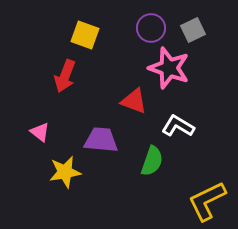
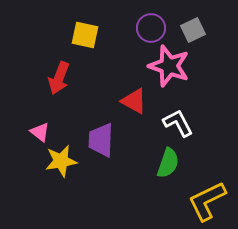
yellow square: rotated 8 degrees counterclockwise
pink star: moved 2 px up
red arrow: moved 6 px left, 2 px down
red triangle: rotated 8 degrees clockwise
white L-shape: moved 3 px up; rotated 32 degrees clockwise
purple trapezoid: rotated 93 degrees counterclockwise
green semicircle: moved 16 px right, 2 px down
yellow star: moved 4 px left, 11 px up
